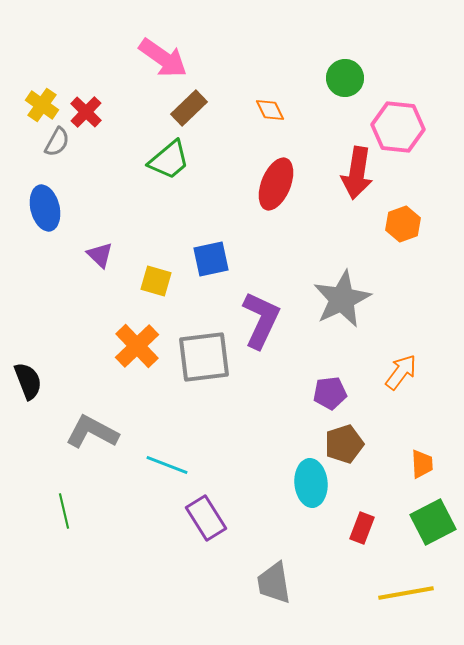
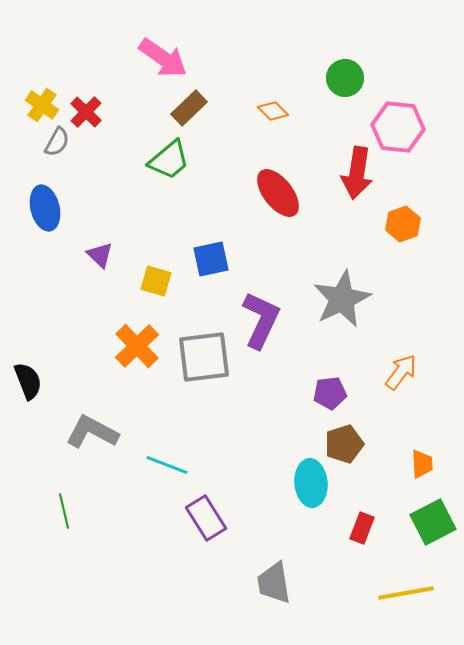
orange diamond: moved 3 px right, 1 px down; rotated 20 degrees counterclockwise
red ellipse: moved 2 px right, 9 px down; rotated 60 degrees counterclockwise
